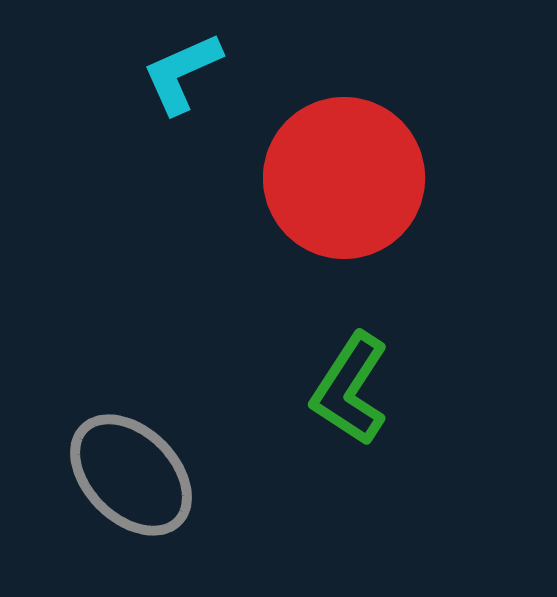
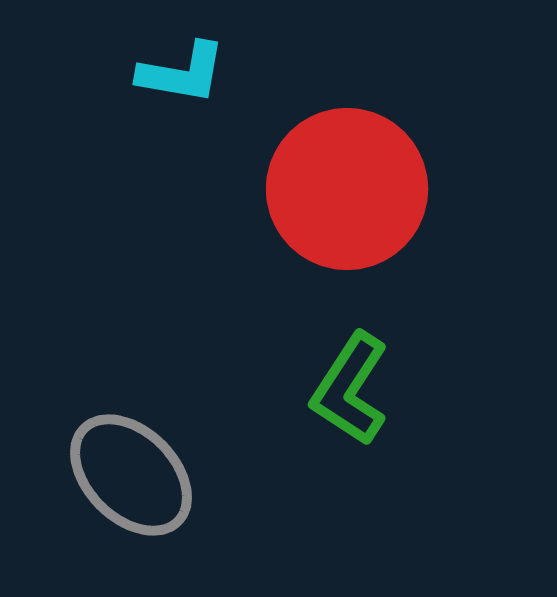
cyan L-shape: rotated 146 degrees counterclockwise
red circle: moved 3 px right, 11 px down
